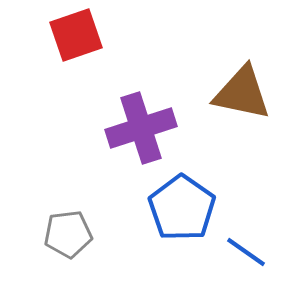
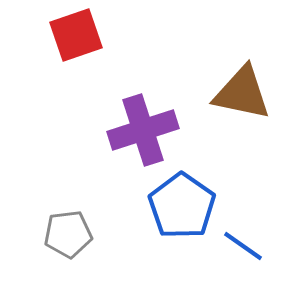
purple cross: moved 2 px right, 2 px down
blue pentagon: moved 2 px up
blue line: moved 3 px left, 6 px up
